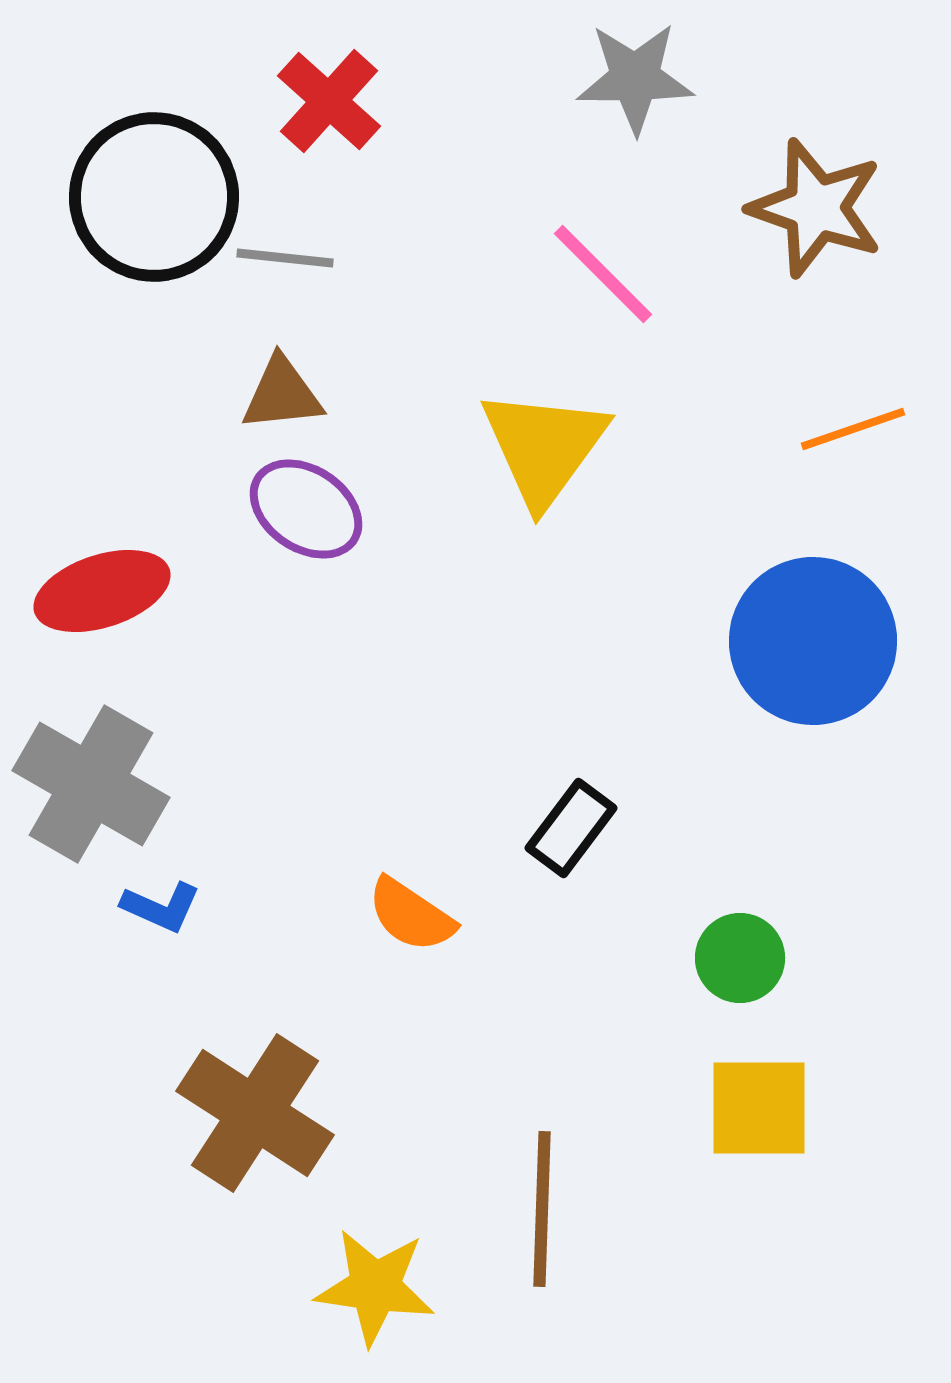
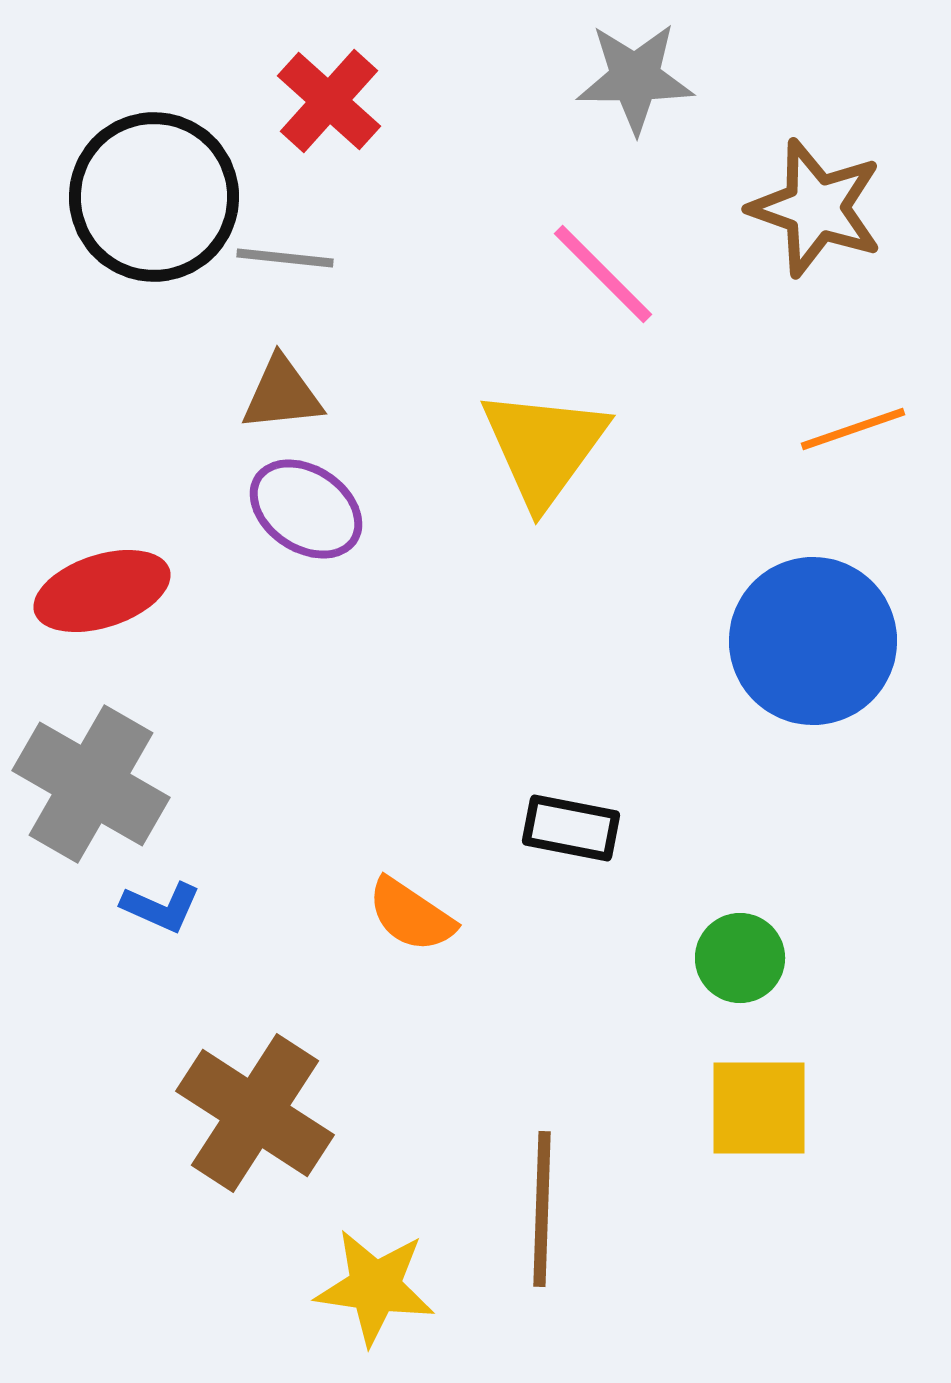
black rectangle: rotated 64 degrees clockwise
